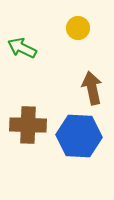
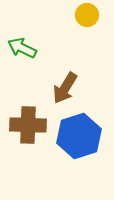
yellow circle: moved 9 px right, 13 px up
brown arrow: moved 27 px left; rotated 136 degrees counterclockwise
blue hexagon: rotated 21 degrees counterclockwise
